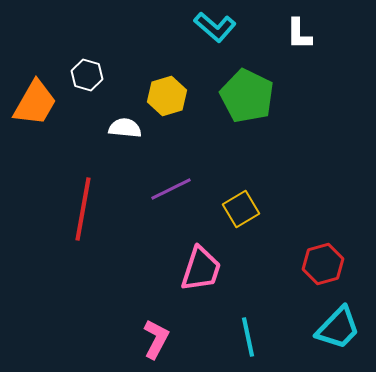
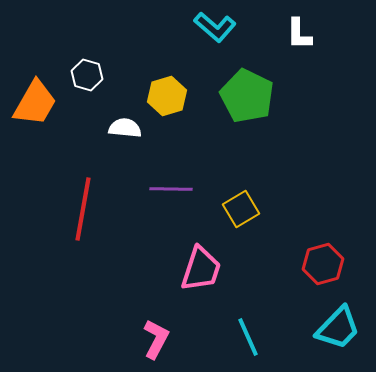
purple line: rotated 27 degrees clockwise
cyan line: rotated 12 degrees counterclockwise
